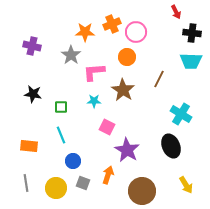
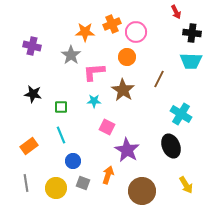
orange rectangle: rotated 42 degrees counterclockwise
